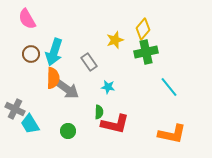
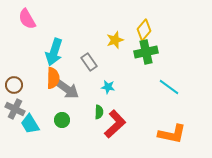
yellow diamond: moved 1 px right, 1 px down
brown circle: moved 17 px left, 31 px down
cyan line: rotated 15 degrees counterclockwise
red L-shape: rotated 56 degrees counterclockwise
green circle: moved 6 px left, 11 px up
